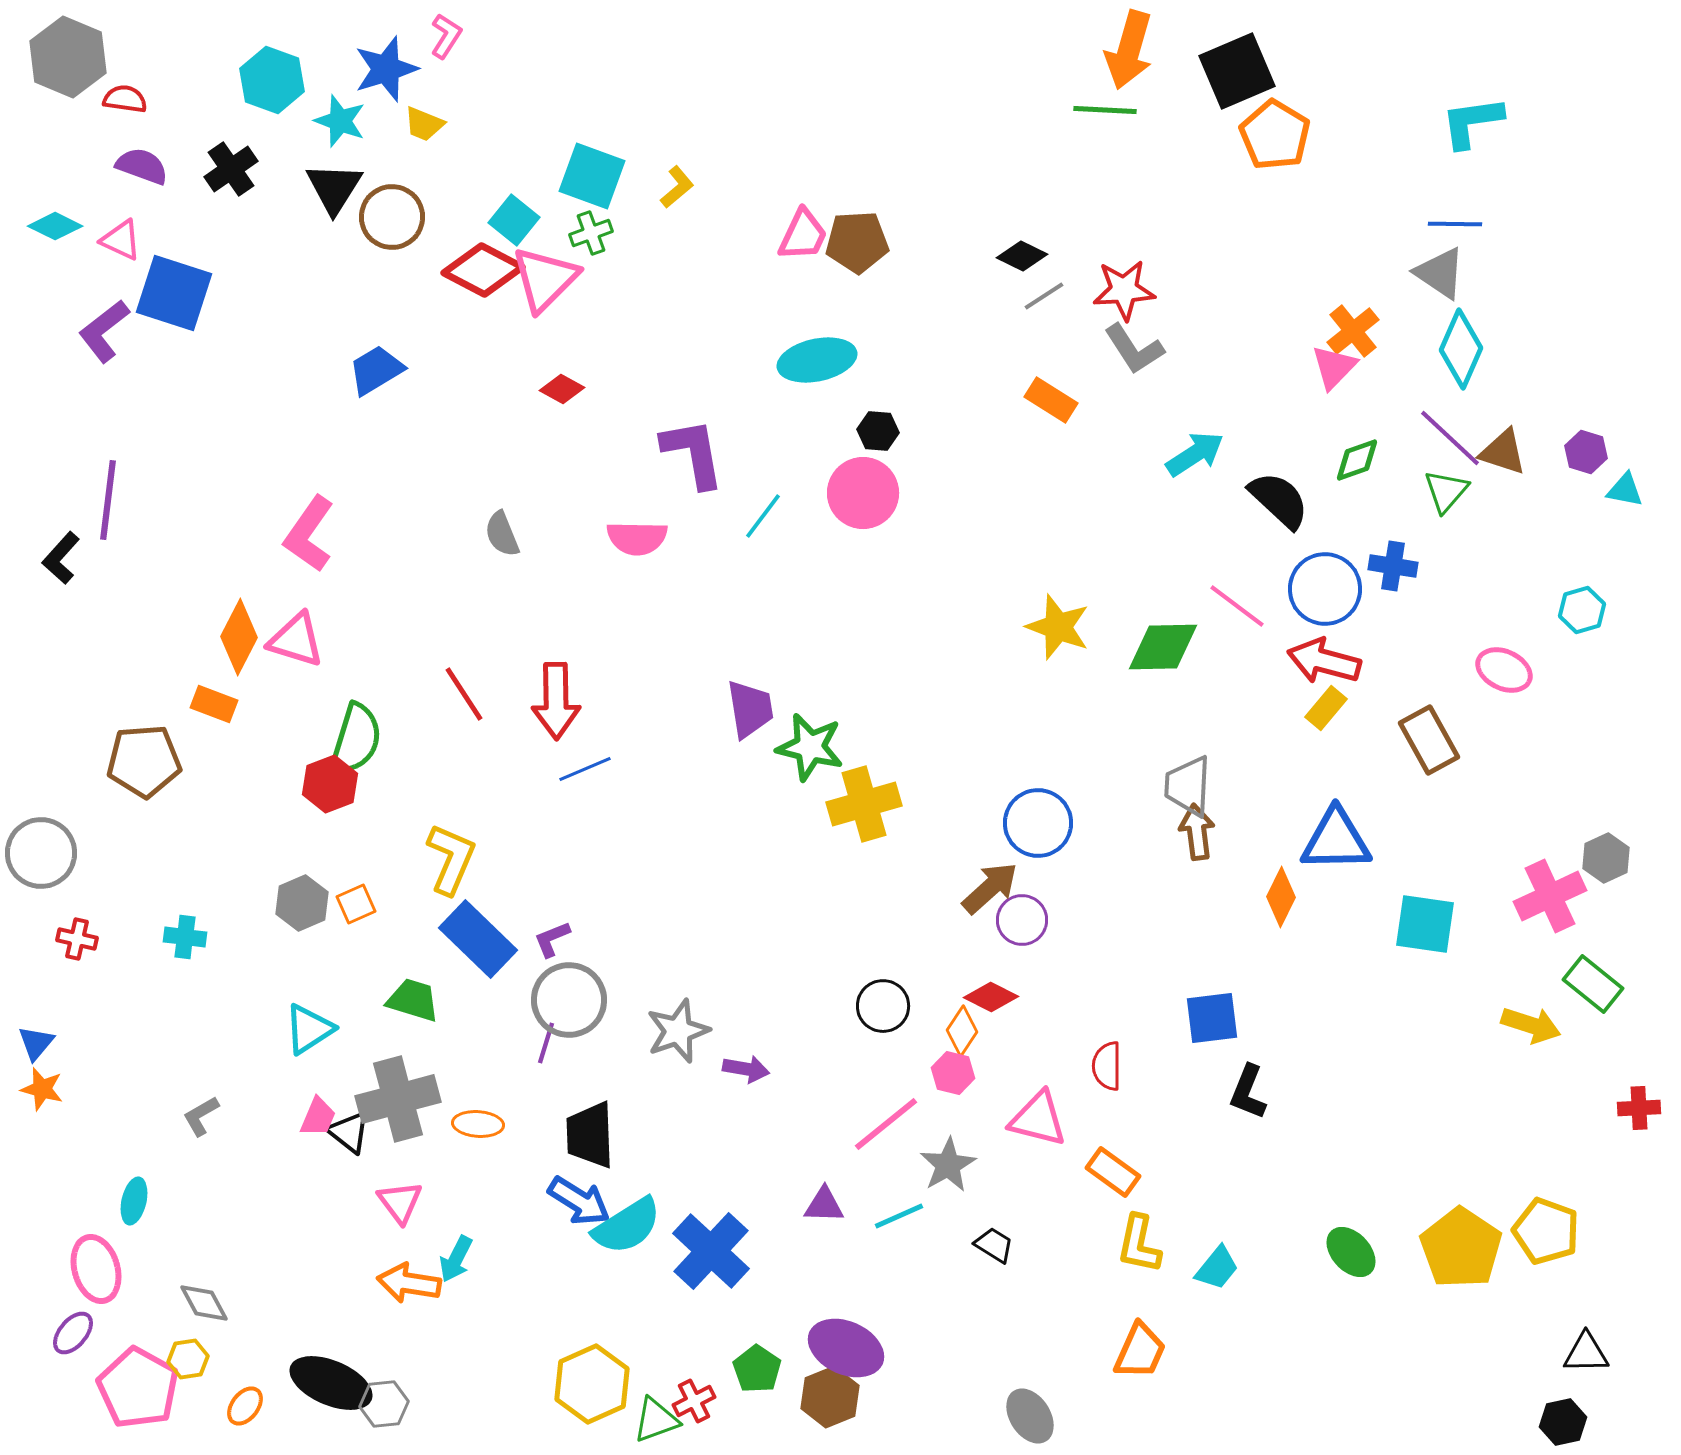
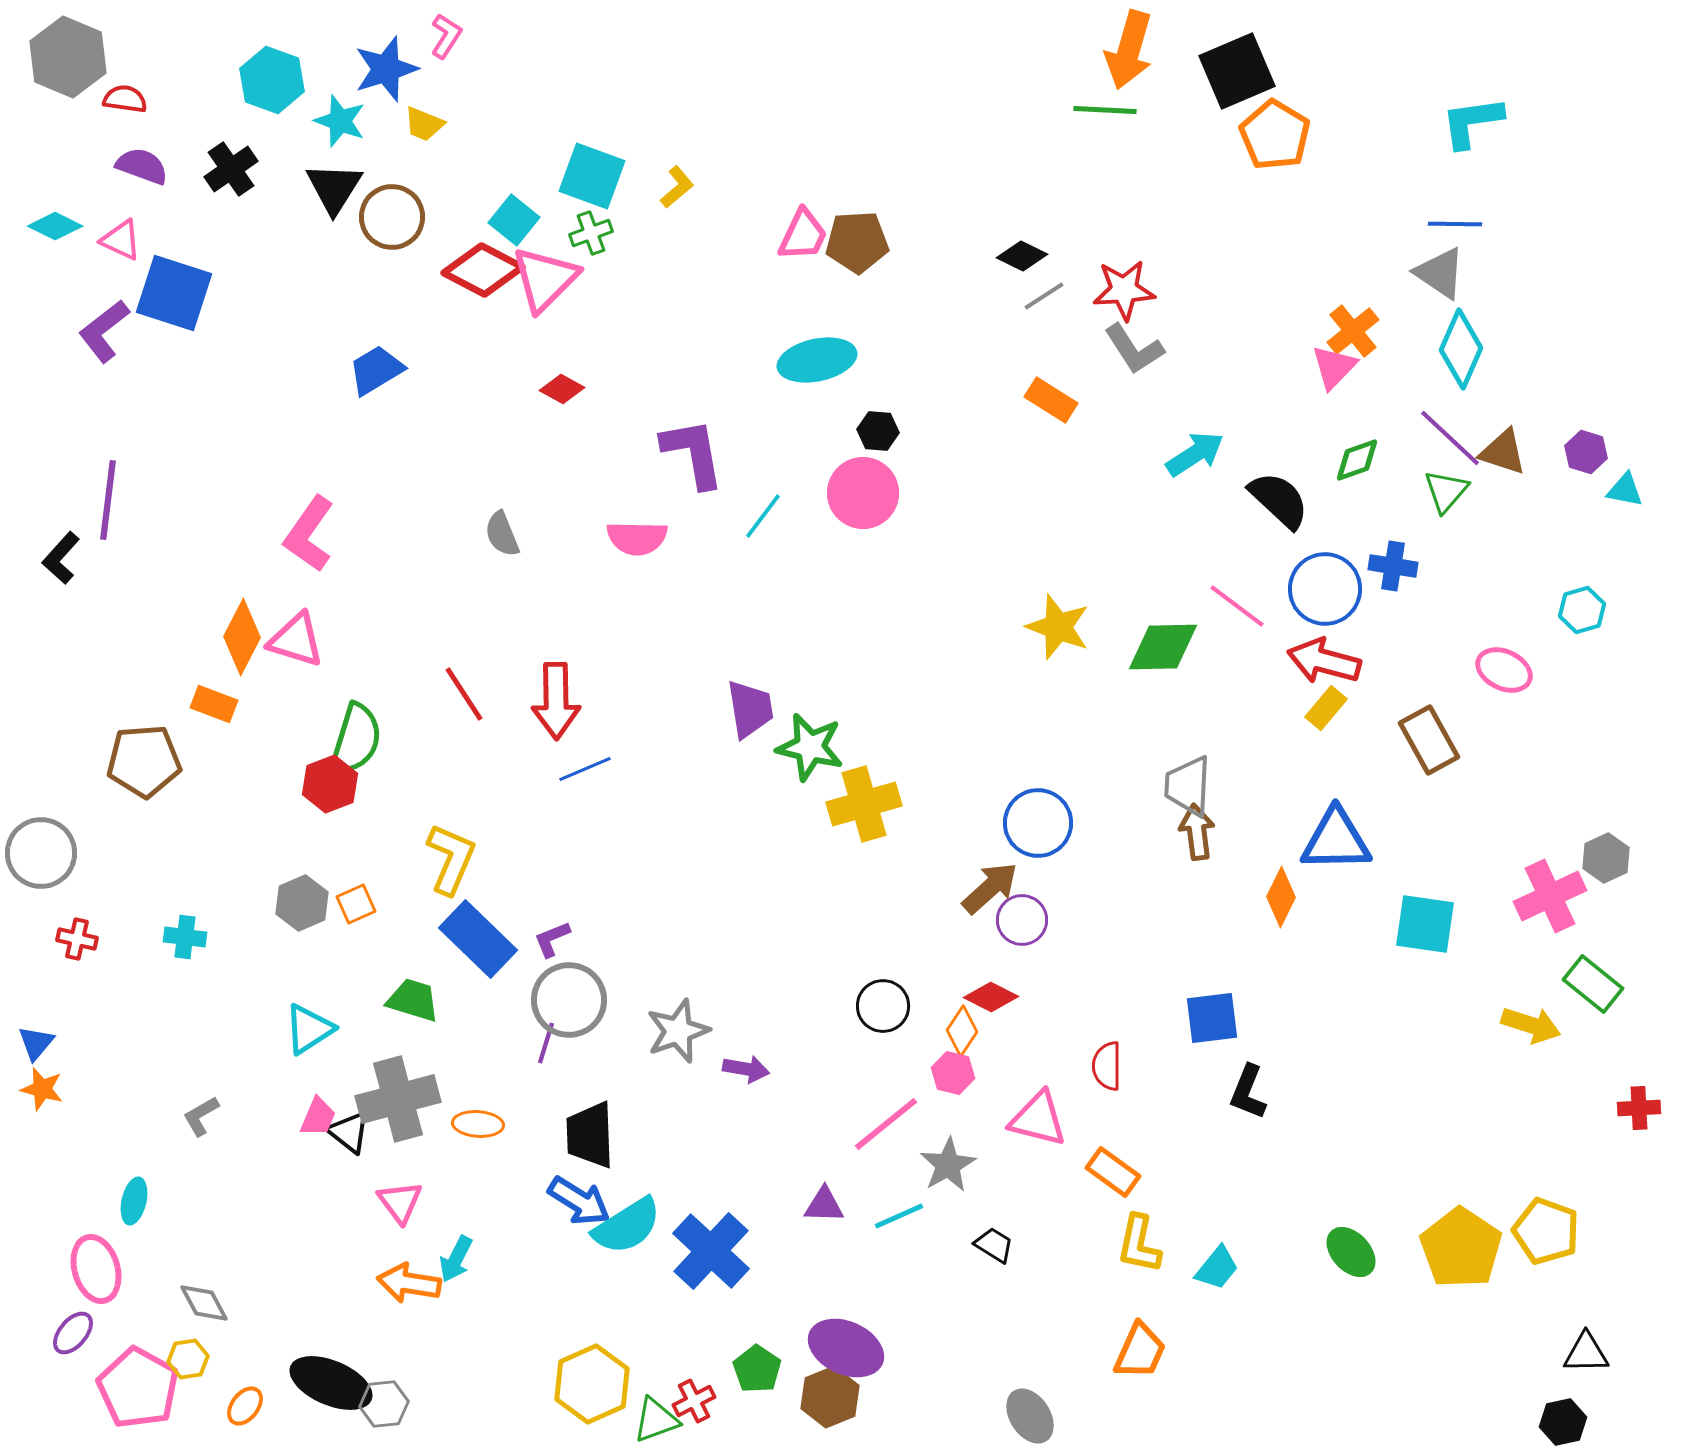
orange diamond at (239, 637): moved 3 px right
